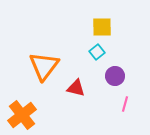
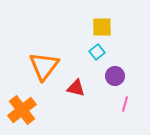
orange cross: moved 5 px up
